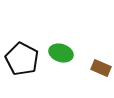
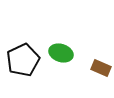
black pentagon: moved 1 px right, 1 px down; rotated 20 degrees clockwise
